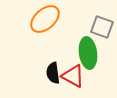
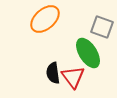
green ellipse: rotated 24 degrees counterclockwise
red triangle: moved 1 px down; rotated 25 degrees clockwise
